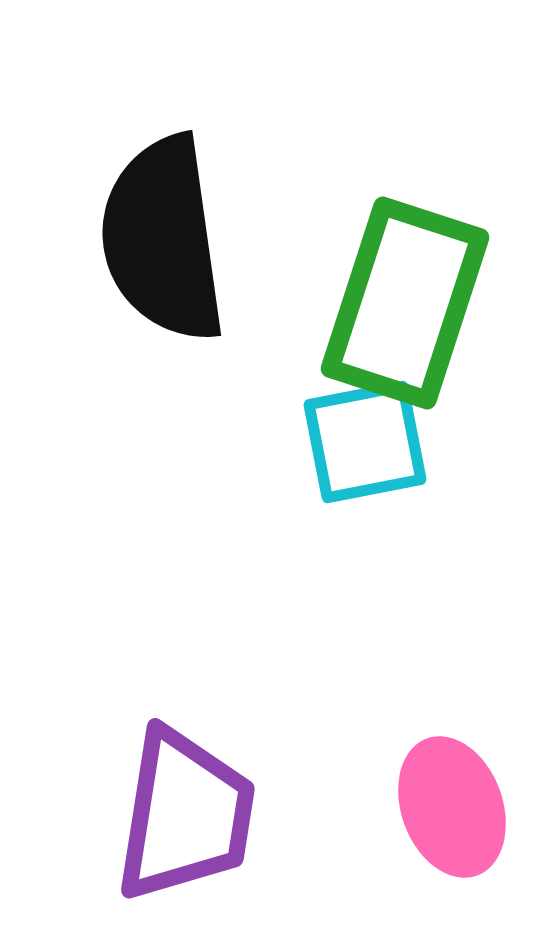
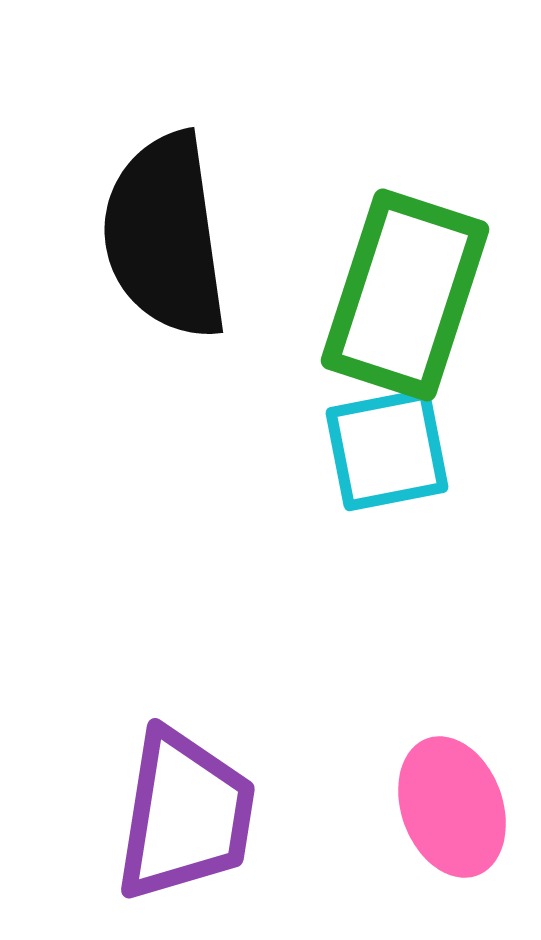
black semicircle: moved 2 px right, 3 px up
green rectangle: moved 8 px up
cyan square: moved 22 px right, 8 px down
